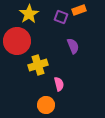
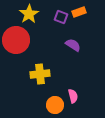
orange rectangle: moved 2 px down
red circle: moved 1 px left, 1 px up
purple semicircle: moved 1 px up; rotated 35 degrees counterclockwise
yellow cross: moved 2 px right, 9 px down; rotated 12 degrees clockwise
pink semicircle: moved 14 px right, 12 px down
orange circle: moved 9 px right
